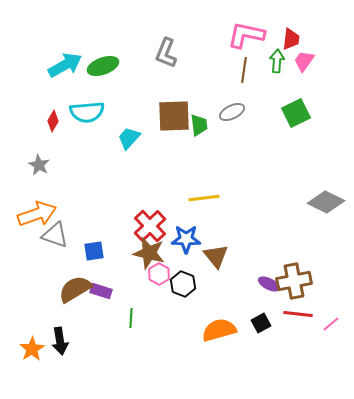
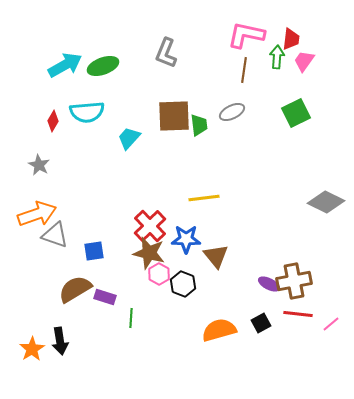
green arrow: moved 4 px up
purple rectangle: moved 4 px right, 6 px down
